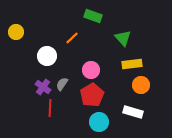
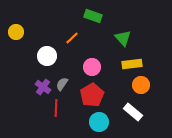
pink circle: moved 1 px right, 3 px up
red line: moved 6 px right
white rectangle: rotated 24 degrees clockwise
